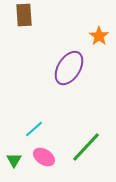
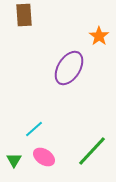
green line: moved 6 px right, 4 px down
